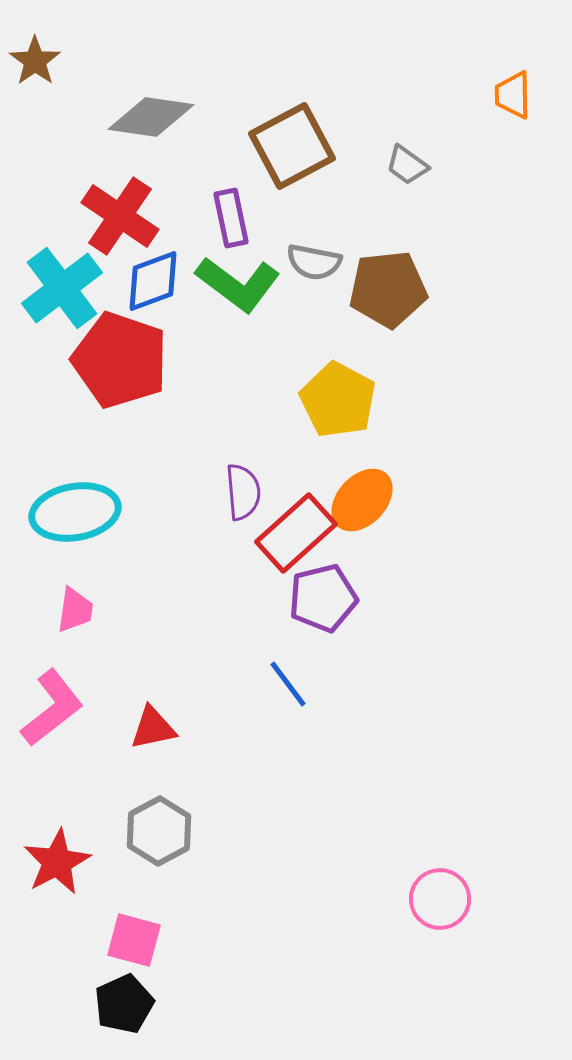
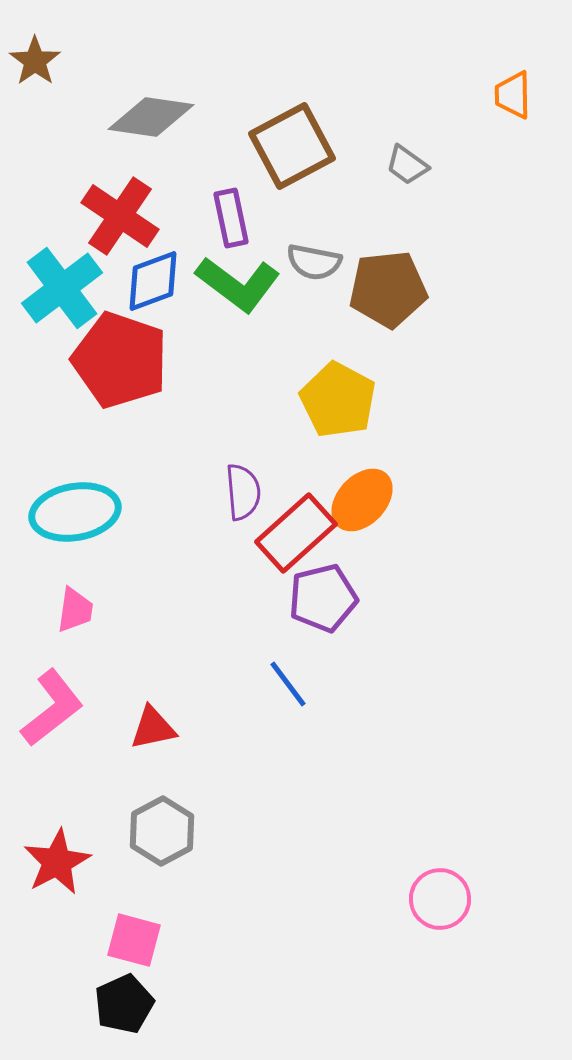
gray hexagon: moved 3 px right
